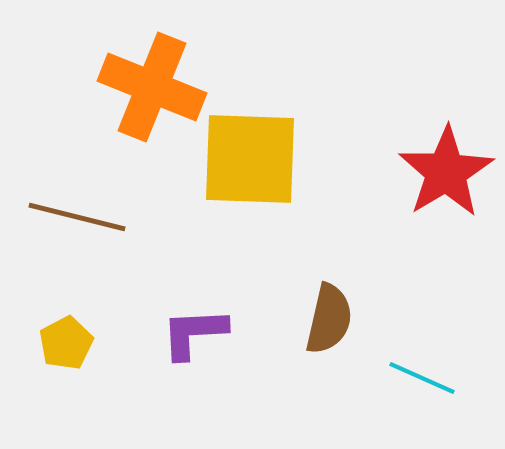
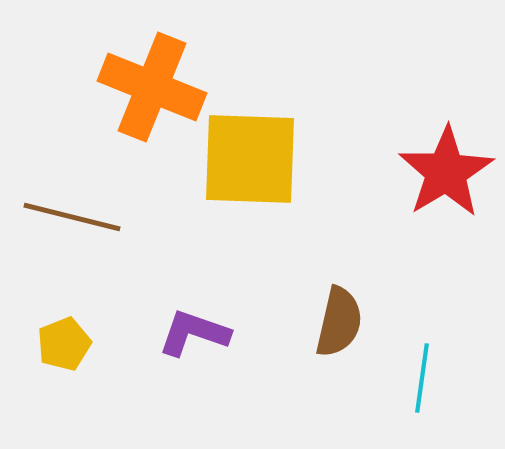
brown line: moved 5 px left
brown semicircle: moved 10 px right, 3 px down
purple L-shape: rotated 22 degrees clockwise
yellow pentagon: moved 2 px left, 1 px down; rotated 6 degrees clockwise
cyan line: rotated 74 degrees clockwise
